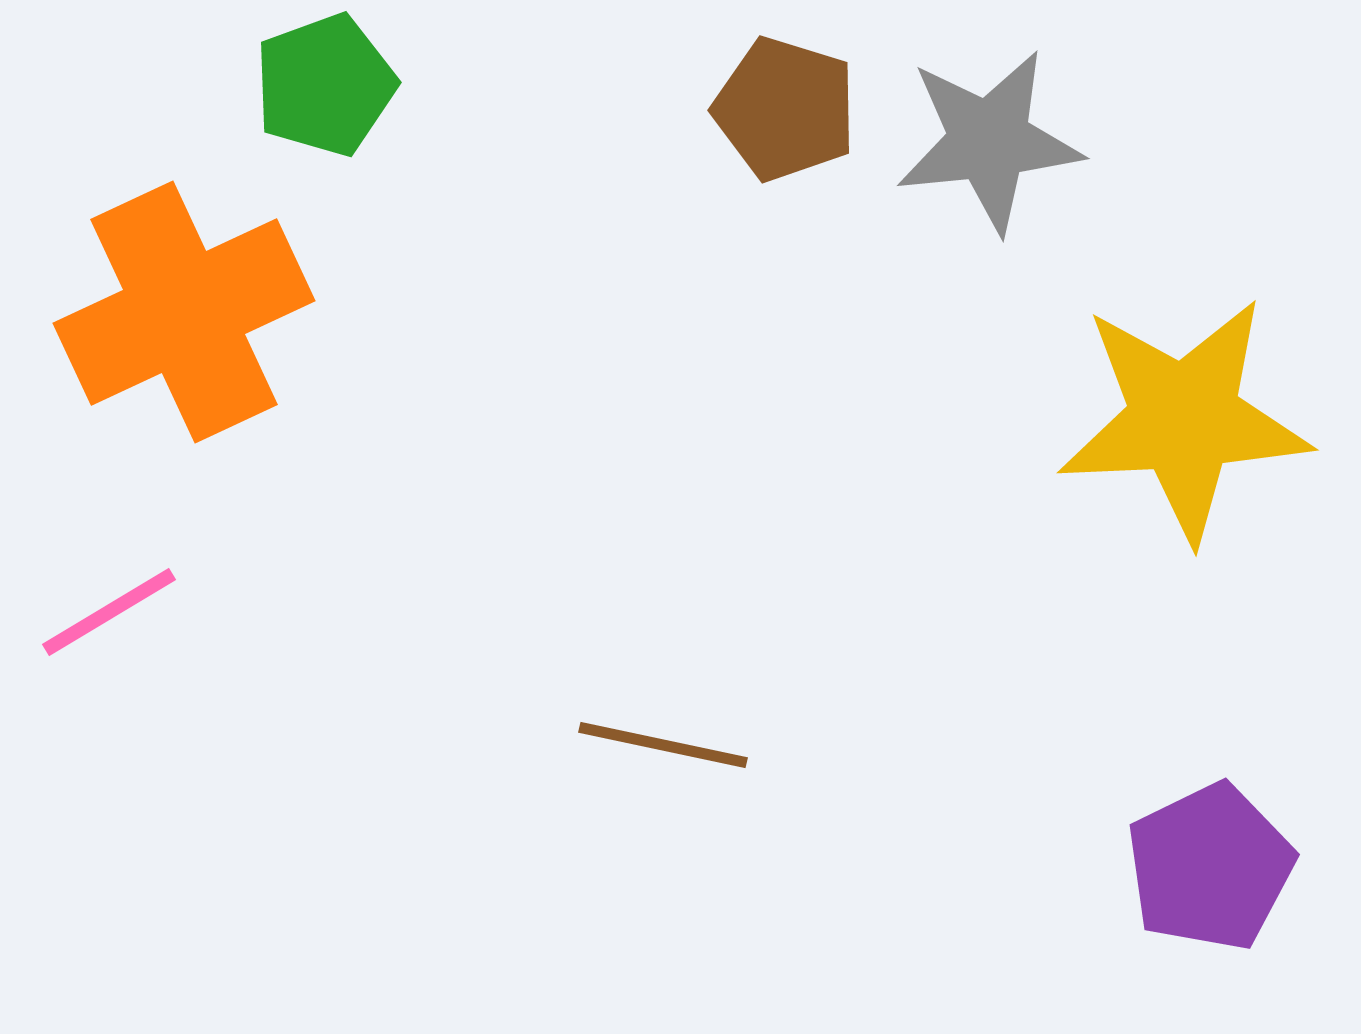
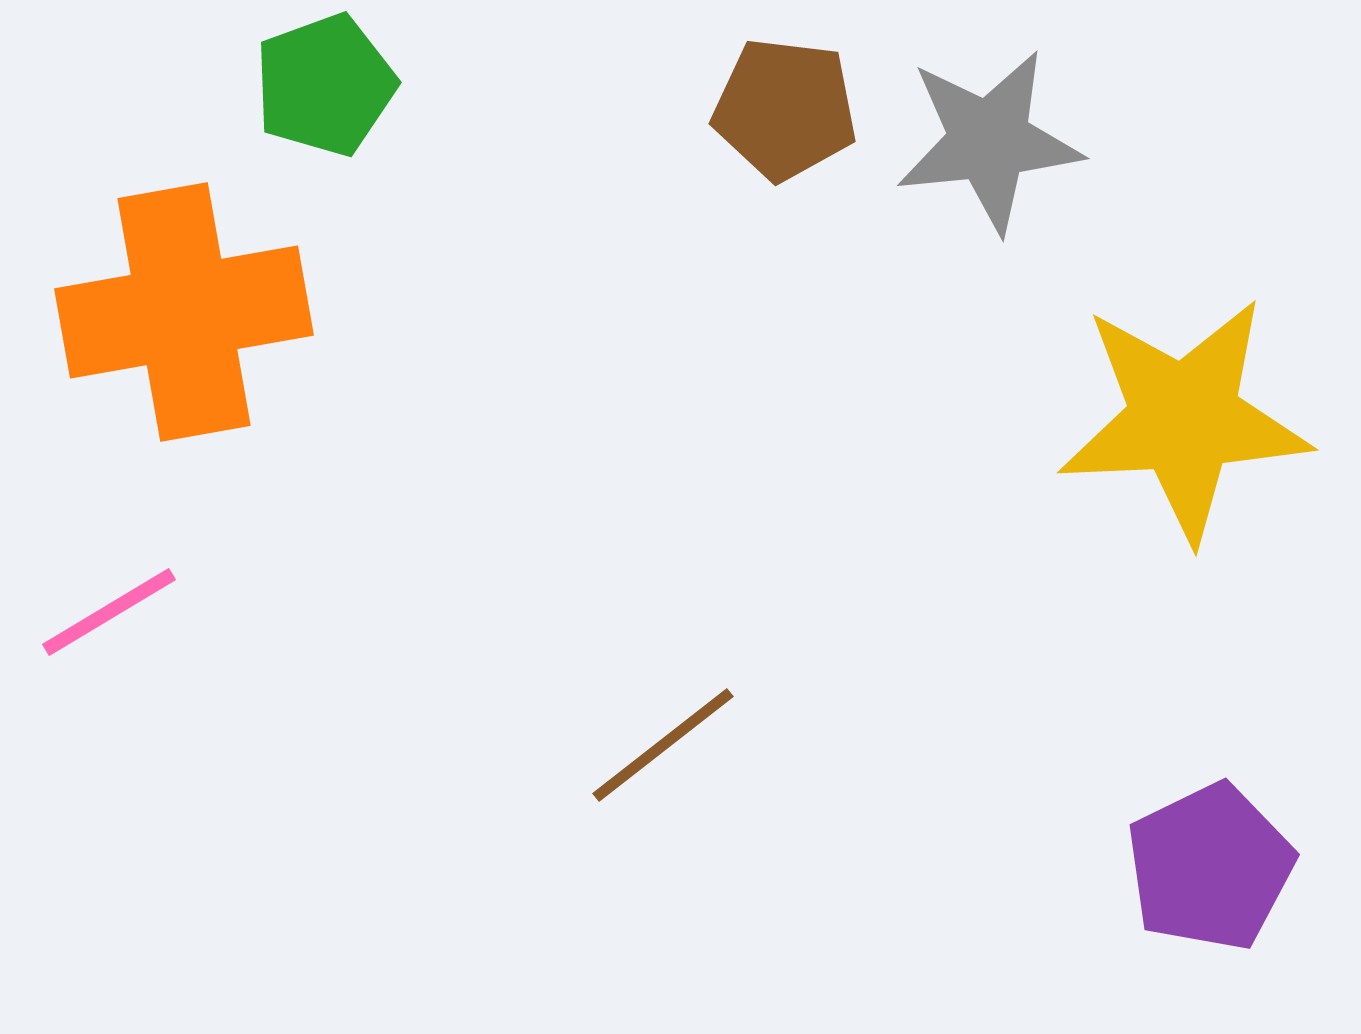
brown pentagon: rotated 10 degrees counterclockwise
orange cross: rotated 15 degrees clockwise
brown line: rotated 50 degrees counterclockwise
